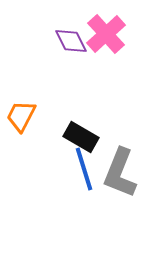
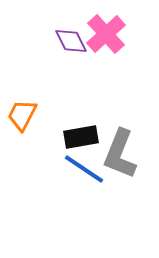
orange trapezoid: moved 1 px right, 1 px up
black rectangle: rotated 40 degrees counterclockwise
blue line: rotated 39 degrees counterclockwise
gray L-shape: moved 19 px up
